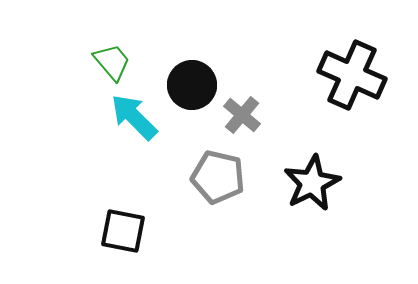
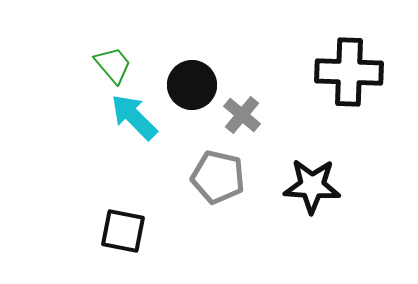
green trapezoid: moved 1 px right, 3 px down
black cross: moved 3 px left, 3 px up; rotated 22 degrees counterclockwise
black star: moved 3 px down; rotated 30 degrees clockwise
